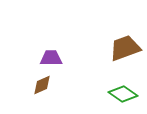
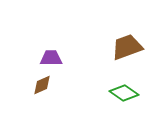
brown trapezoid: moved 2 px right, 1 px up
green diamond: moved 1 px right, 1 px up
